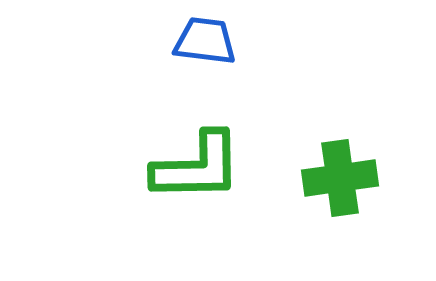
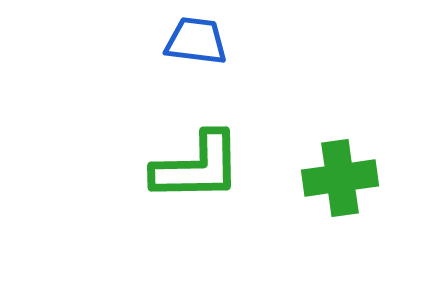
blue trapezoid: moved 9 px left
